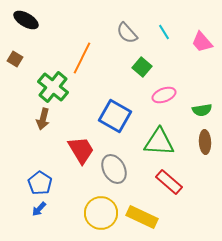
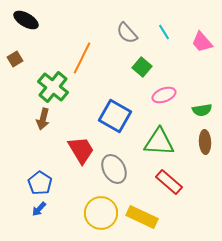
brown square: rotated 28 degrees clockwise
